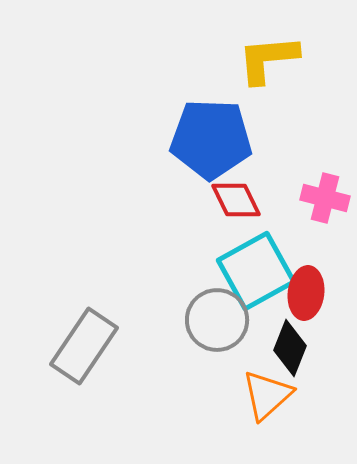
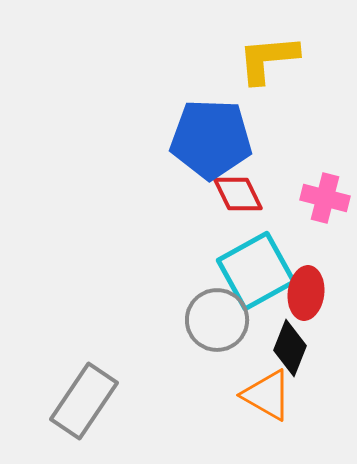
red diamond: moved 2 px right, 6 px up
gray rectangle: moved 55 px down
orange triangle: rotated 48 degrees counterclockwise
